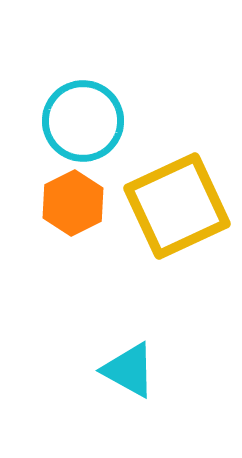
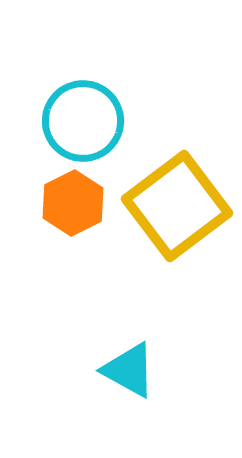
yellow square: rotated 12 degrees counterclockwise
